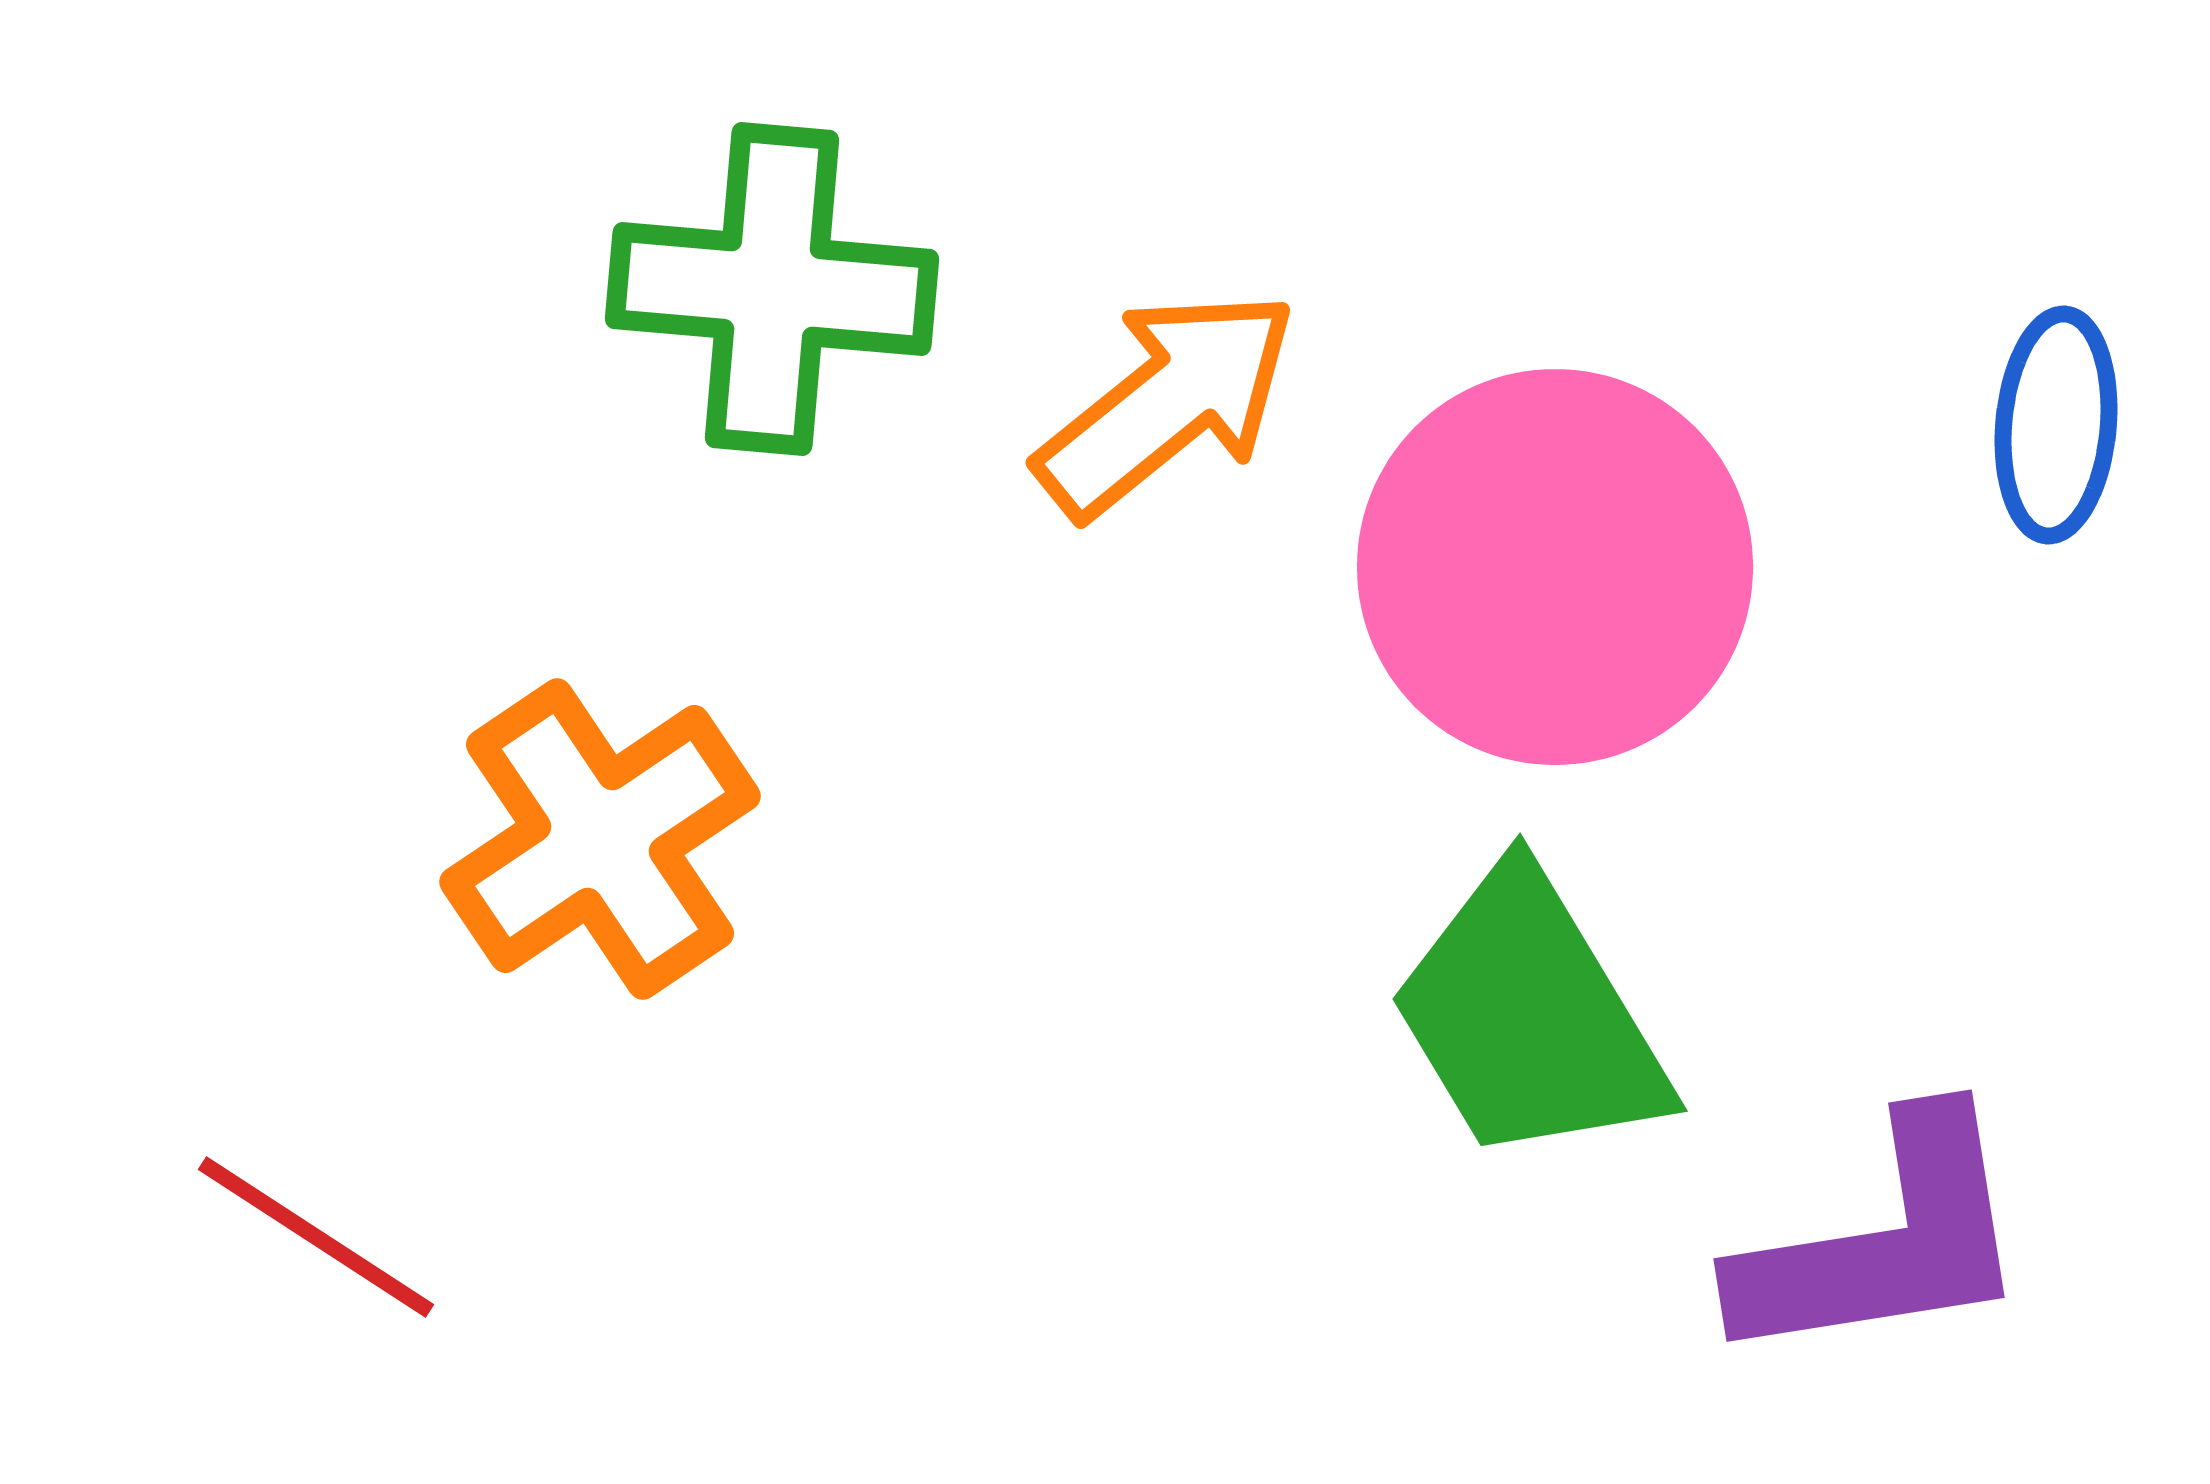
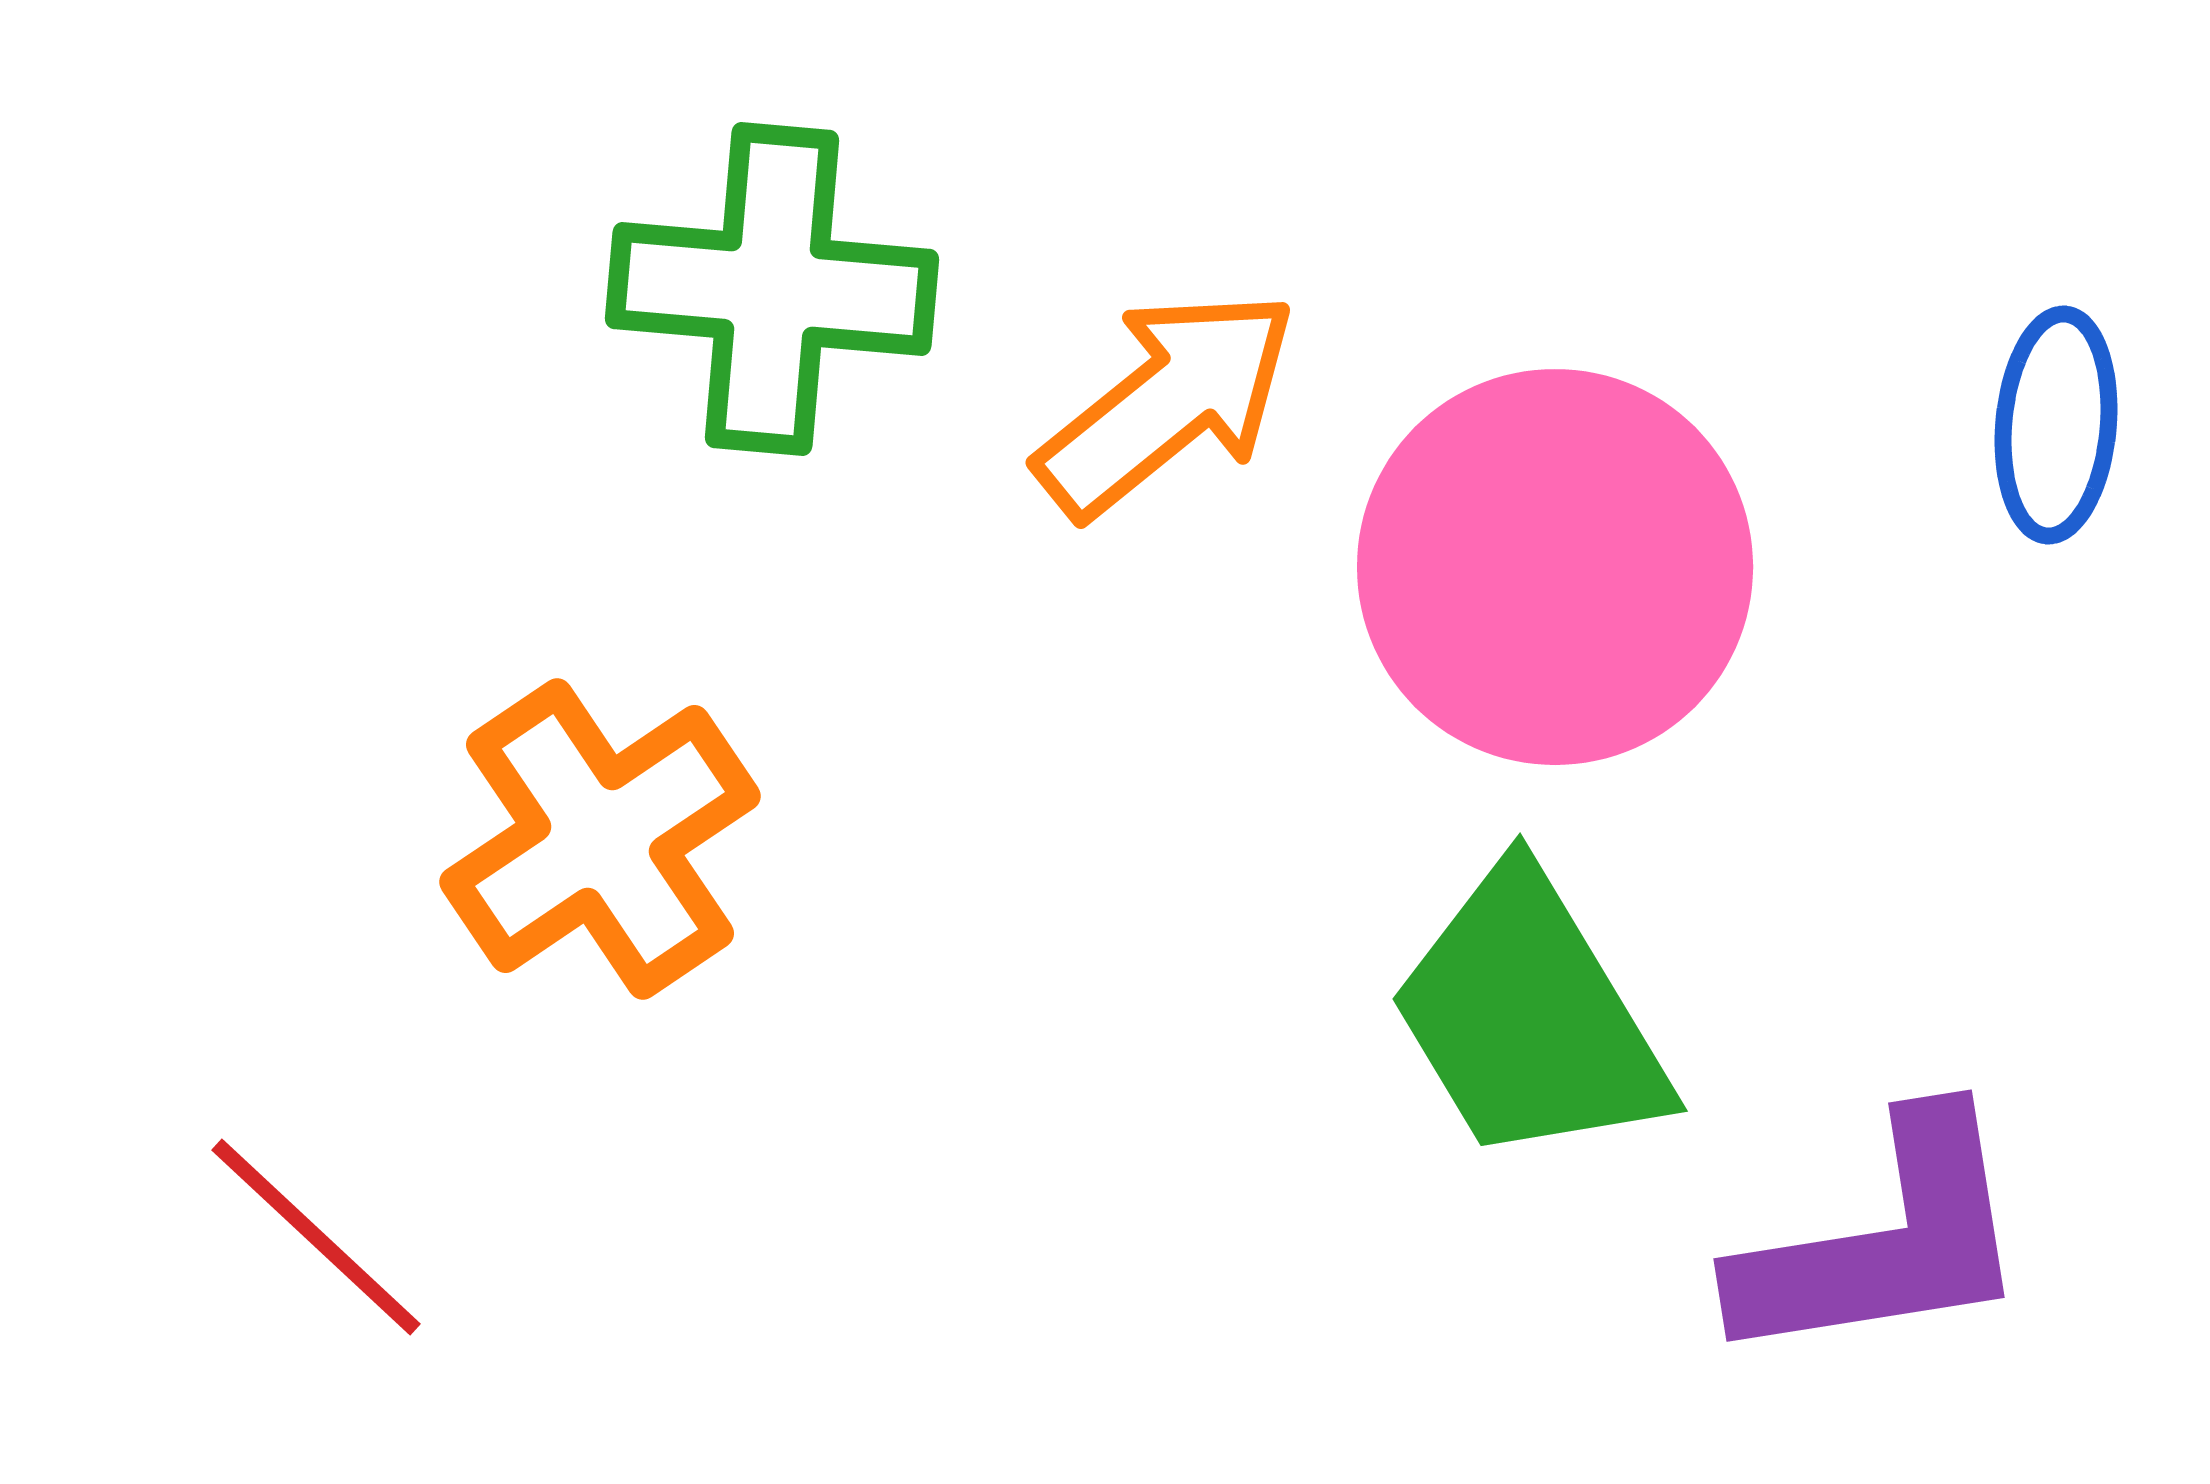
red line: rotated 10 degrees clockwise
